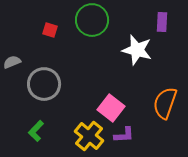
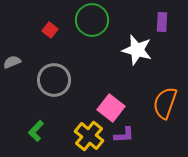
red square: rotated 21 degrees clockwise
gray circle: moved 10 px right, 4 px up
